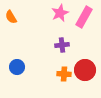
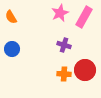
purple cross: moved 2 px right; rotated 24 degrees clockwise
blue circle: moved 5 px left, 18 px up
